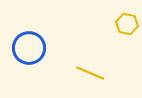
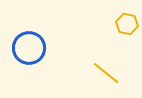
yellow line: moved 16 px right; rotated 16 degrees clockwise
